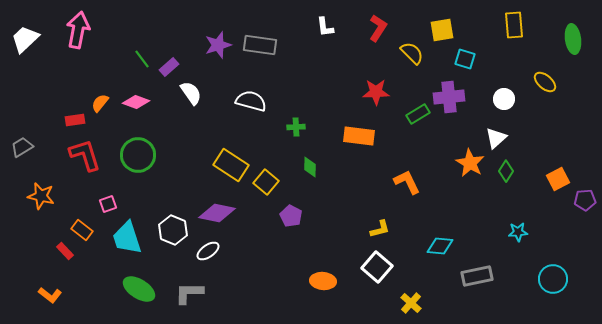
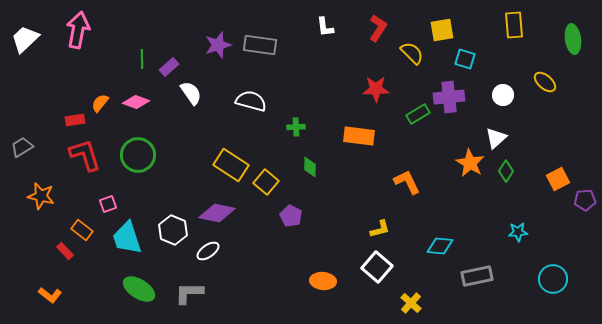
green line at (142, 59): rotated 36 degrees clockwise
red star at (376, 92): moved 3 px up
white circle at (504, 99): moved 1 px left, 4 px up
